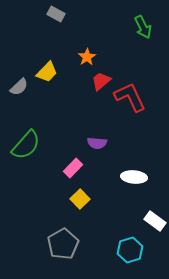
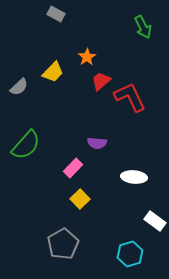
yellow trapezoid: moved 6 px right
cyan hexagon: moved 4 px down
